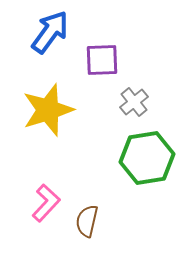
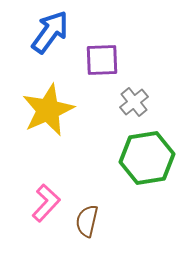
yellow star: rotated 6 degrees counterclockwise
